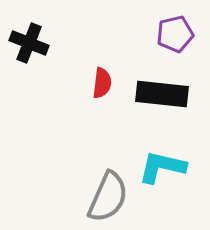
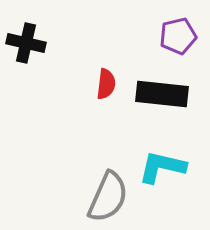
purple pentagon: moved 3 px right, 2 px down
black cross: moved 3 px left; rotated 9 degrees counterclockwise
red semicircle: moved 4 px right, 1 px down
